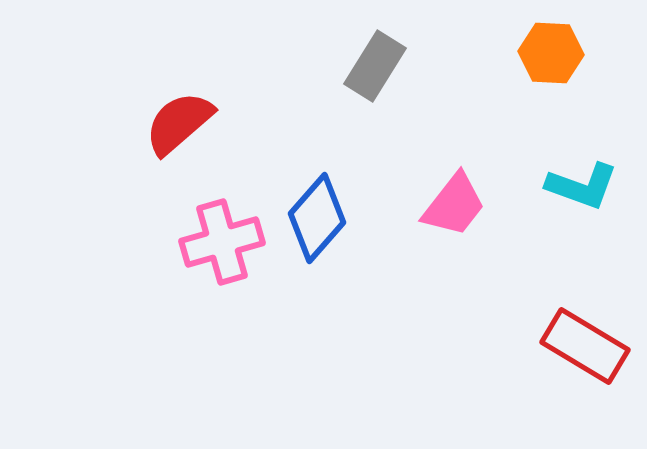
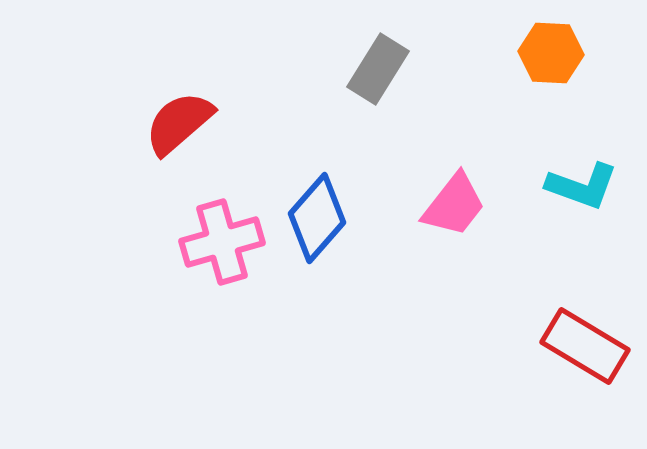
gray rectangle: moved 3 px right, 3 px down
